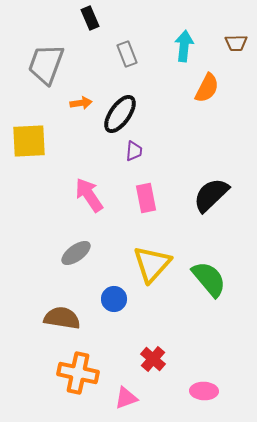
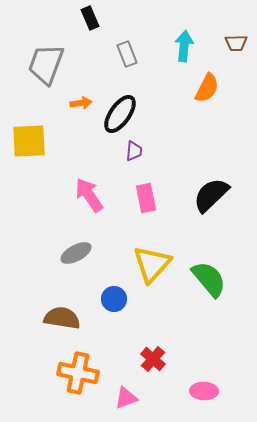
gray ellipse: rotated 8 degrees clockwise
